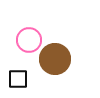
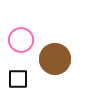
pink circle: moved 8 px left
